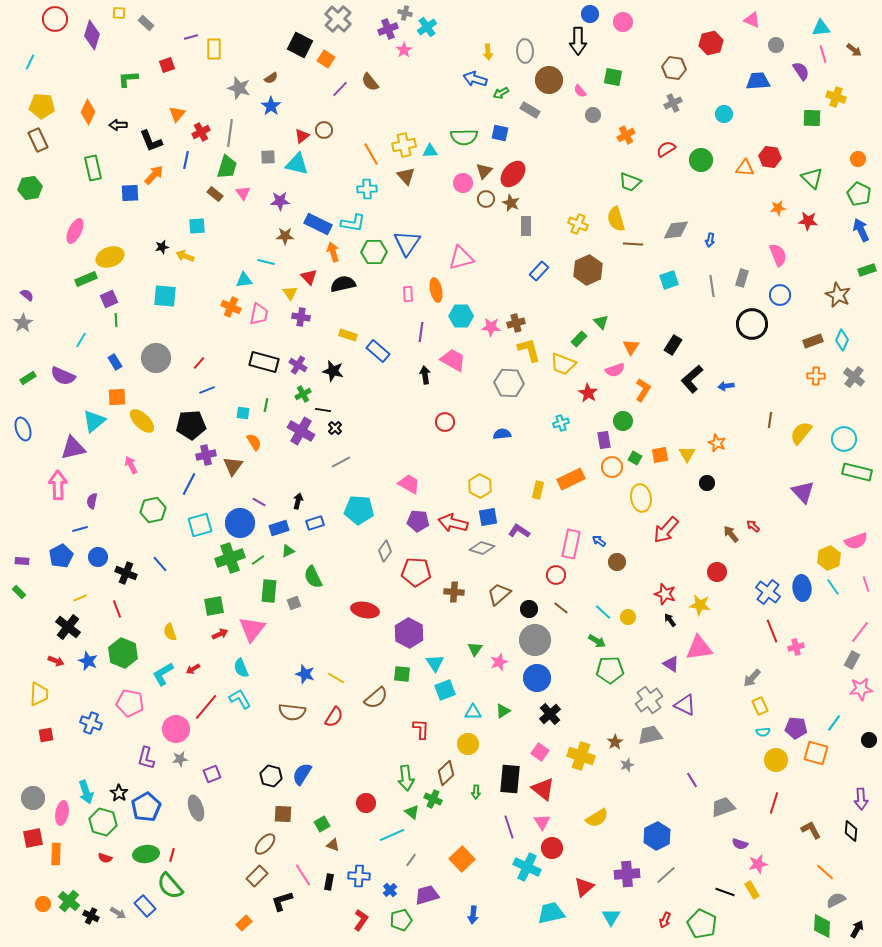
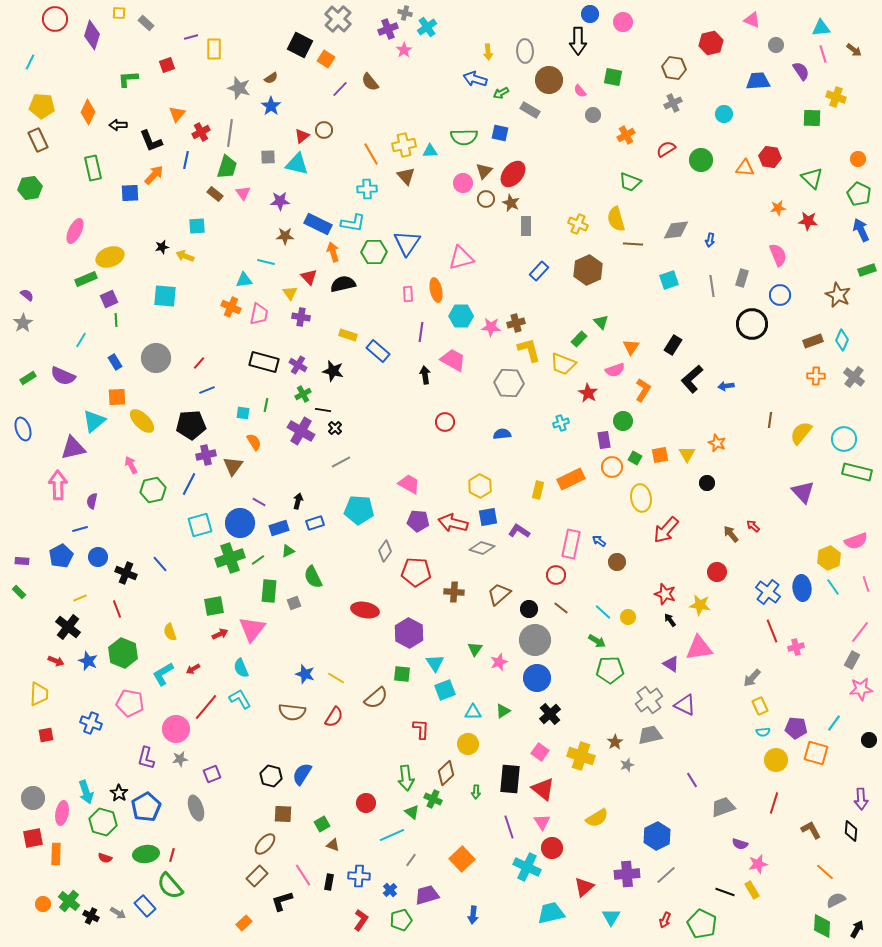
green hexagon at (153, 510): moved 20 px up
